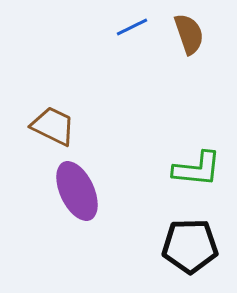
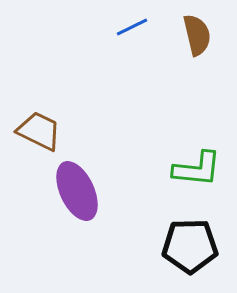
brown semicircle: moved 8 px right, 1 px down; rotated 6 degrees clockwise
brown trapezoid: moved 14 px left, 5 px down
